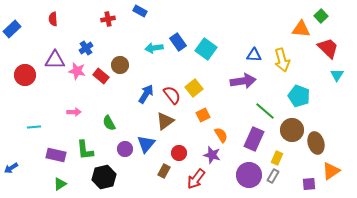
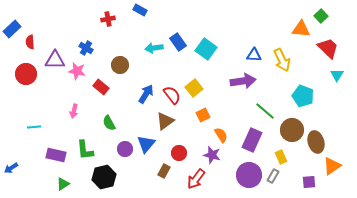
blue rectangle at (140, 11): moved 1 px up
red semicircle at (53, 19): moved 23 px left, 23 px down
blue cross at (86, 48): rotated 24 degrees counterclockwise
yellow arrow at (282, 60): rotated 10 degrees counterclockwise
red circle at (25, 75): moved 1 px right, 1 px up
red rectangle at (101, 76): moved 11 px down
cyan pentagon at (299, 96): moved 4 px right
pink arrow at (74, 112): moved 1 px up; rotated 104 degrees clockwise
purple rectangle at (254, 139): moved 2 px left, 1 px down
brown ellipse at (316, 143): moved 1 px up
yellow rectangle at (277, 158): moved 4 px right, 1 px up; rotated 48 degrees counterclockwise
orange triangle at (331, 171): moved 1 px right, 5 px up
green triangle at (60, 184): moved 3 px right
purple square at (309, 184): moved 2 px up
